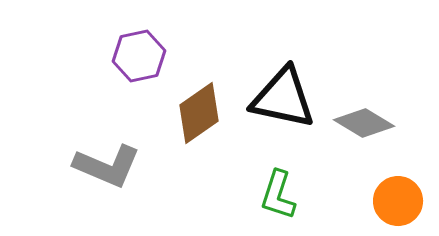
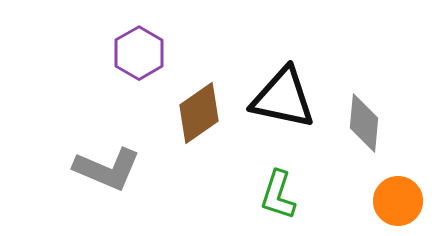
purple hexagon: moved 3 px up; rotated 18 degrees counterclockwise
gray diamond: rotated 64 degrees clockwise
gray L-shape: moved 3 px down
